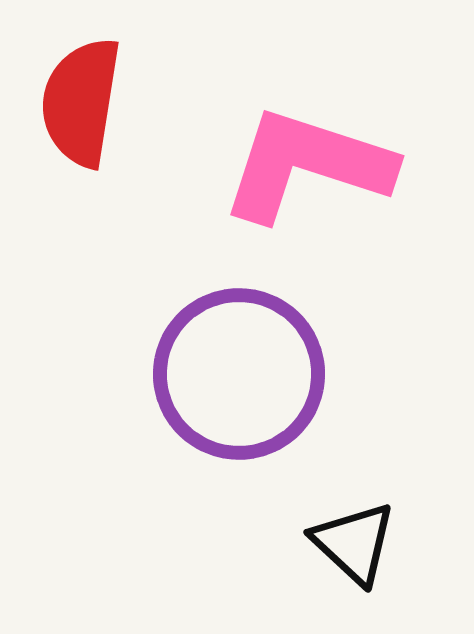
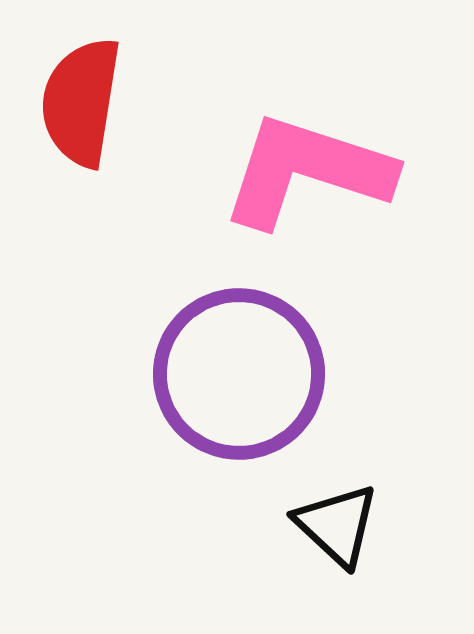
pink L-shape: moved 6 px down
black triangle: moved 17 px left, 18 px up
